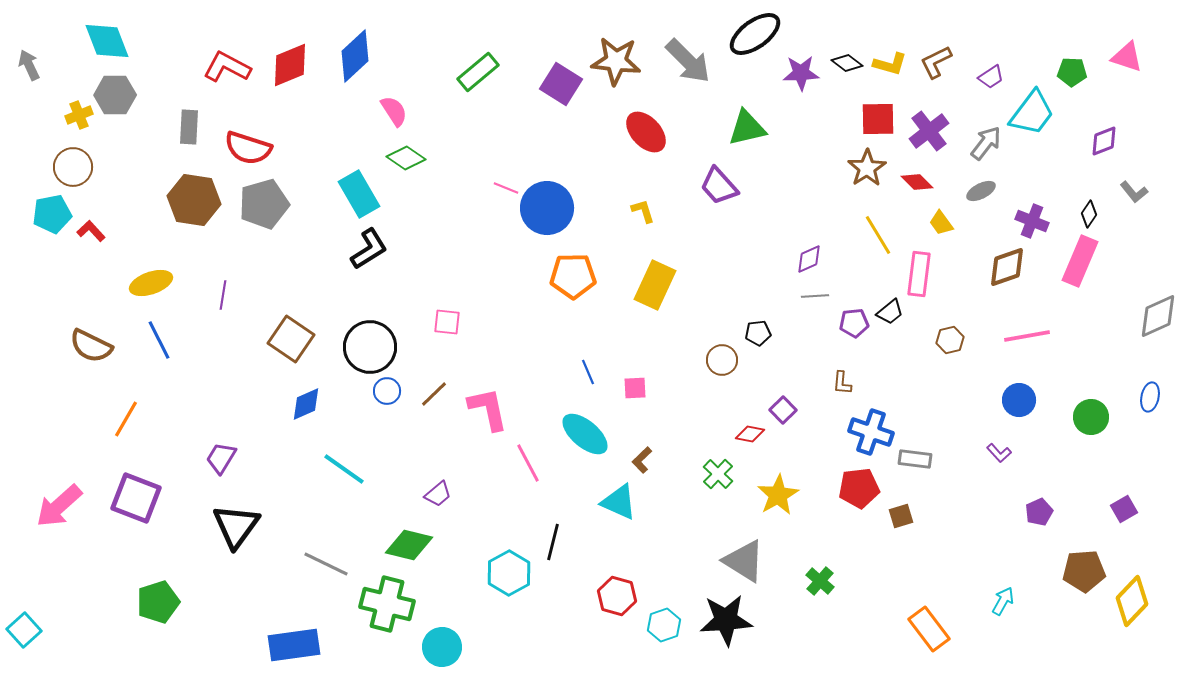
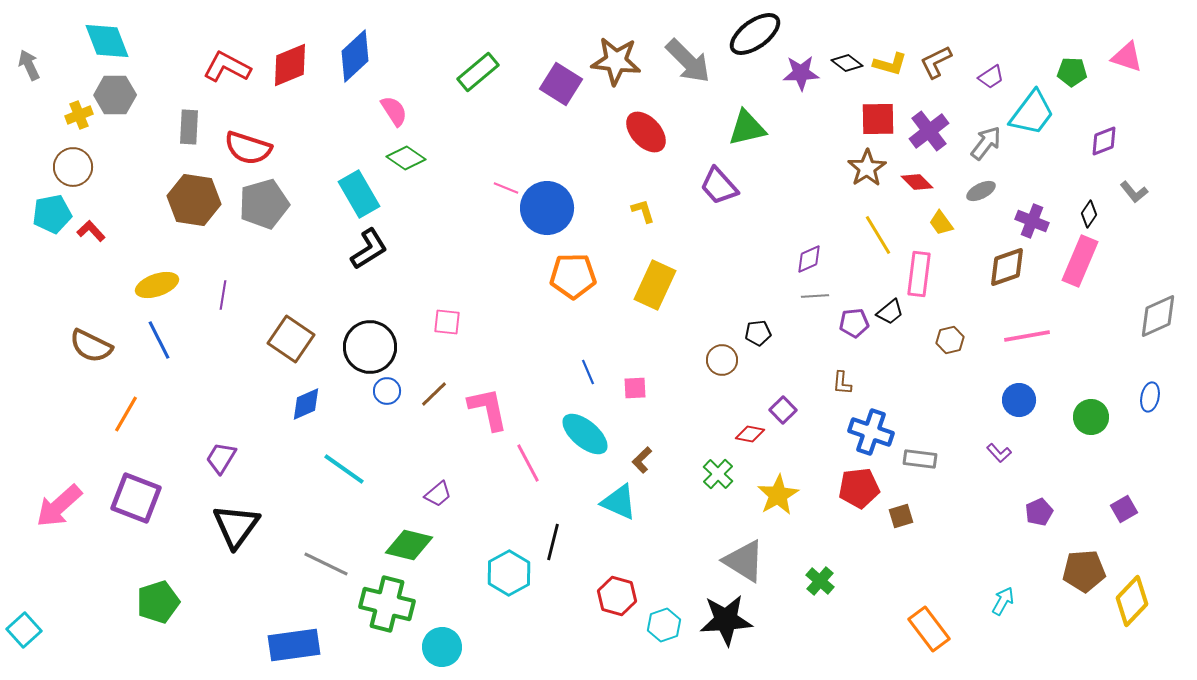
yellow ellipse at (151, 283): moved 6 px right, 2 px down
orange line at (126, 419): moved 5 px up
gray rectangle at (915, 459): moved 5 px right
